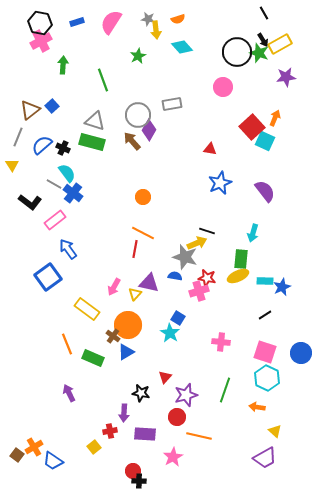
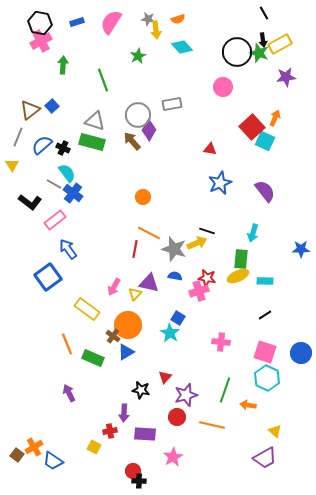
black arrow at (263, 40): rotated 24 degrees clockwise
orange line at (143, 233): moved 6 px right
gray star at (185, 257): moved 11 px left, 8 px up
blue star at (282, 287): moved 19 px right, 38 px up; rotated 24 degrees clockwise
black star at (141, 393): moved 3 px up
orange arrow at (257, 407): moved 9 px left, 2 px up
orange line at (199, 436): moved 13 px right, 11 px up
yellow square at (94, 447): rotated 24 degrees counterclockwise
